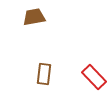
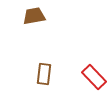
brown trapezoid: moved 1 px up
